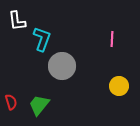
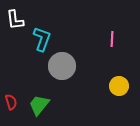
white L-shape: moved 2 px left, 1 px up
